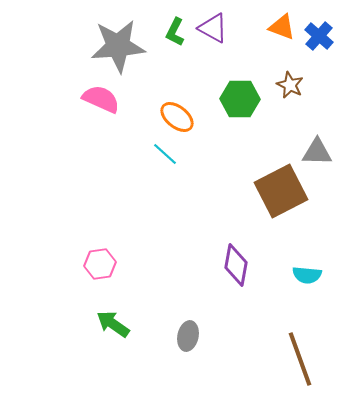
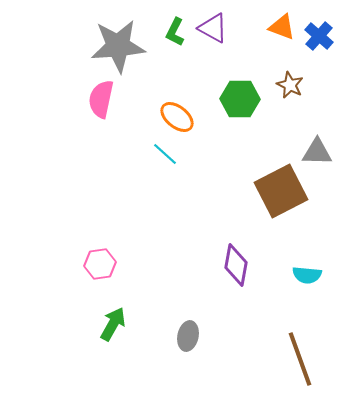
pink semicircle: rotated 102 degrees counterclockwise
green arrow: rotated 84 degrees clockwise
